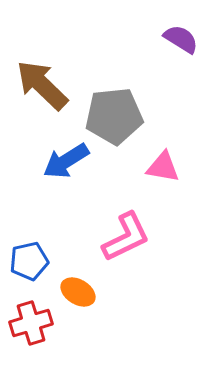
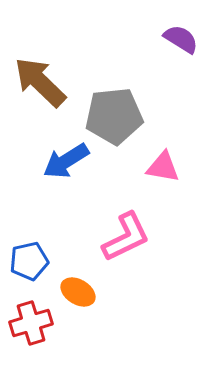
brown arrow: moved 2 px left, 3 px up
